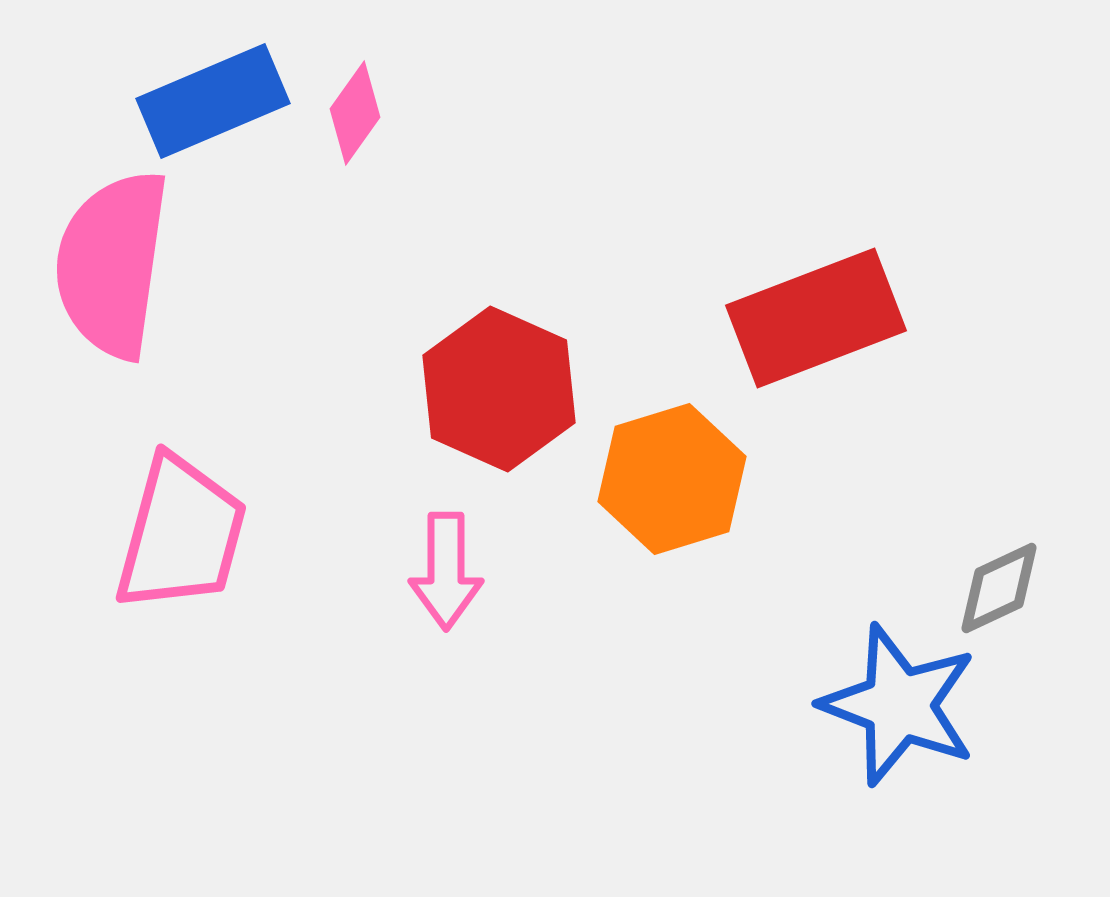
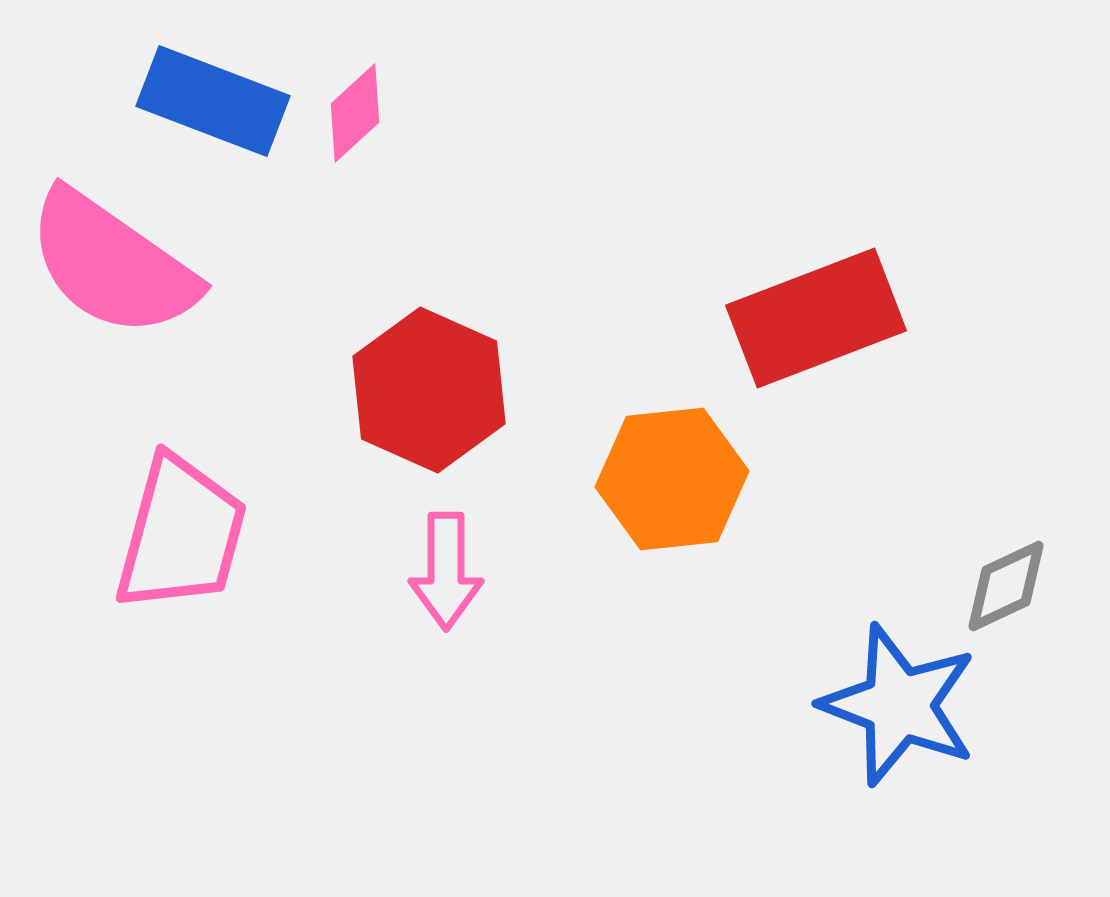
blue rectangle: rotated 44 degrees clockwise
pink diamond: rotated 12 degrees clockwise
pink semicircle: rotated 63 degrees counterclockwise
red hexagon: moved 70 px left, 1 px down
orange hexagon: rotated 11 degrees clockwise
gray diamond: moved 7 px right, 2 px up
